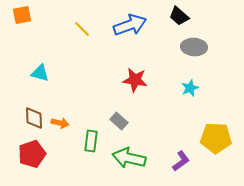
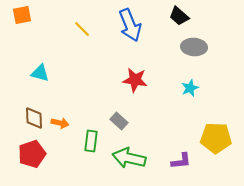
blue arrow: rotated 88 degrees clockwise
purple L-shape: rotated 30 degrees clockwise
